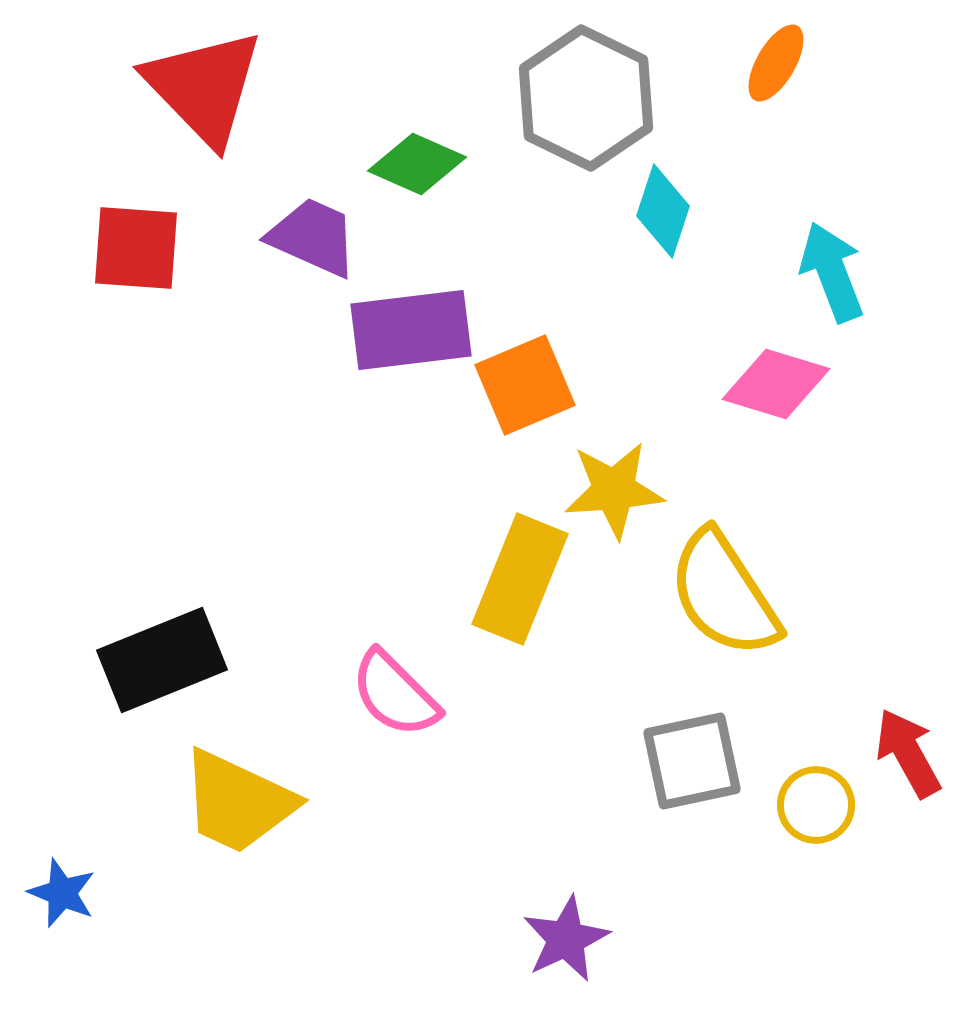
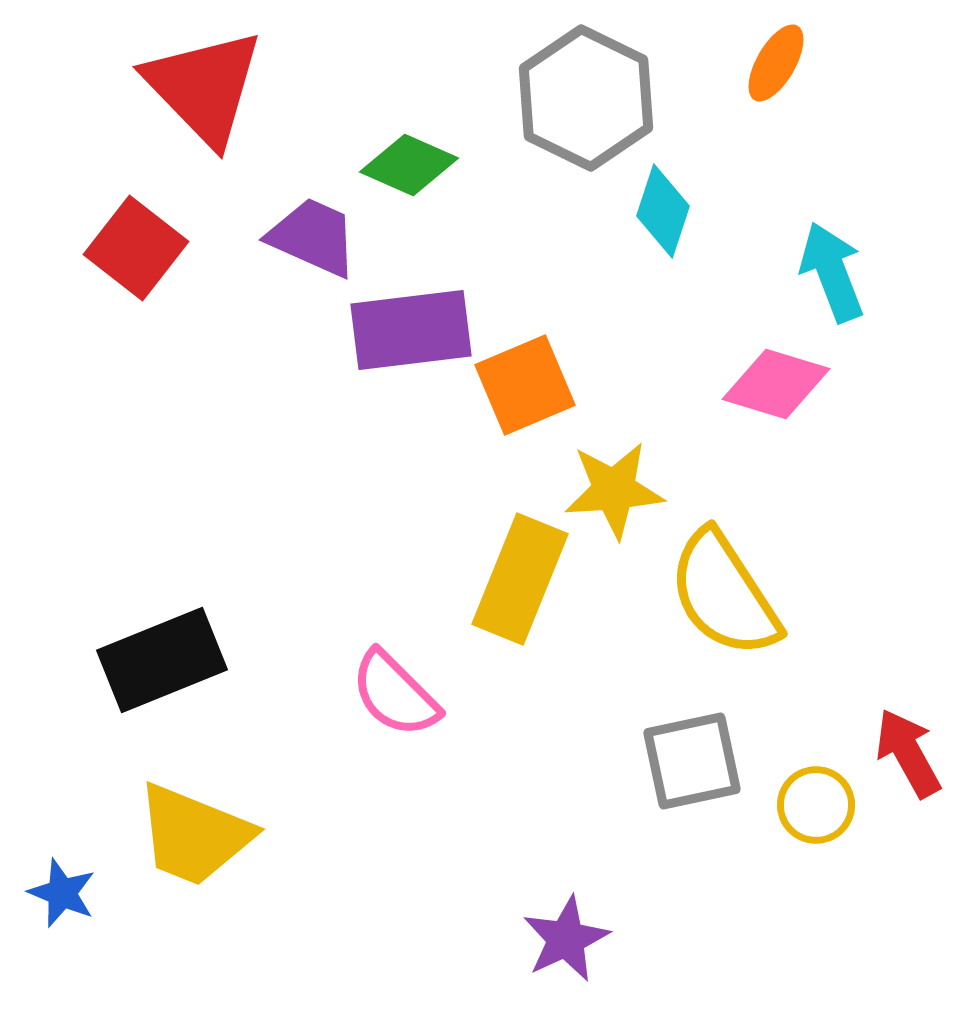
green diamond: moved 8 px left, 1 px down
red square: rotated 34 degrees clockwise
yellow trapezoid: moved 44 px left, 33 px down; rotated 3 degrees counterclockwise
